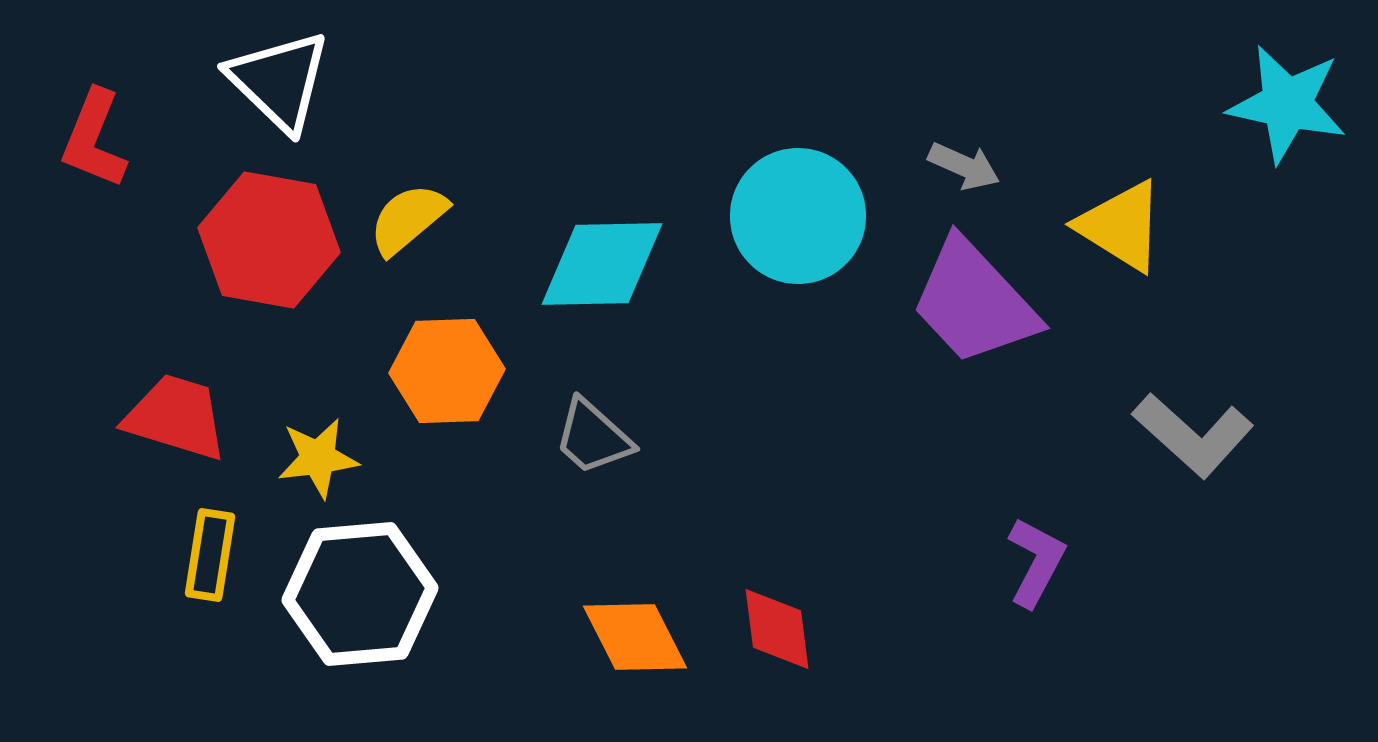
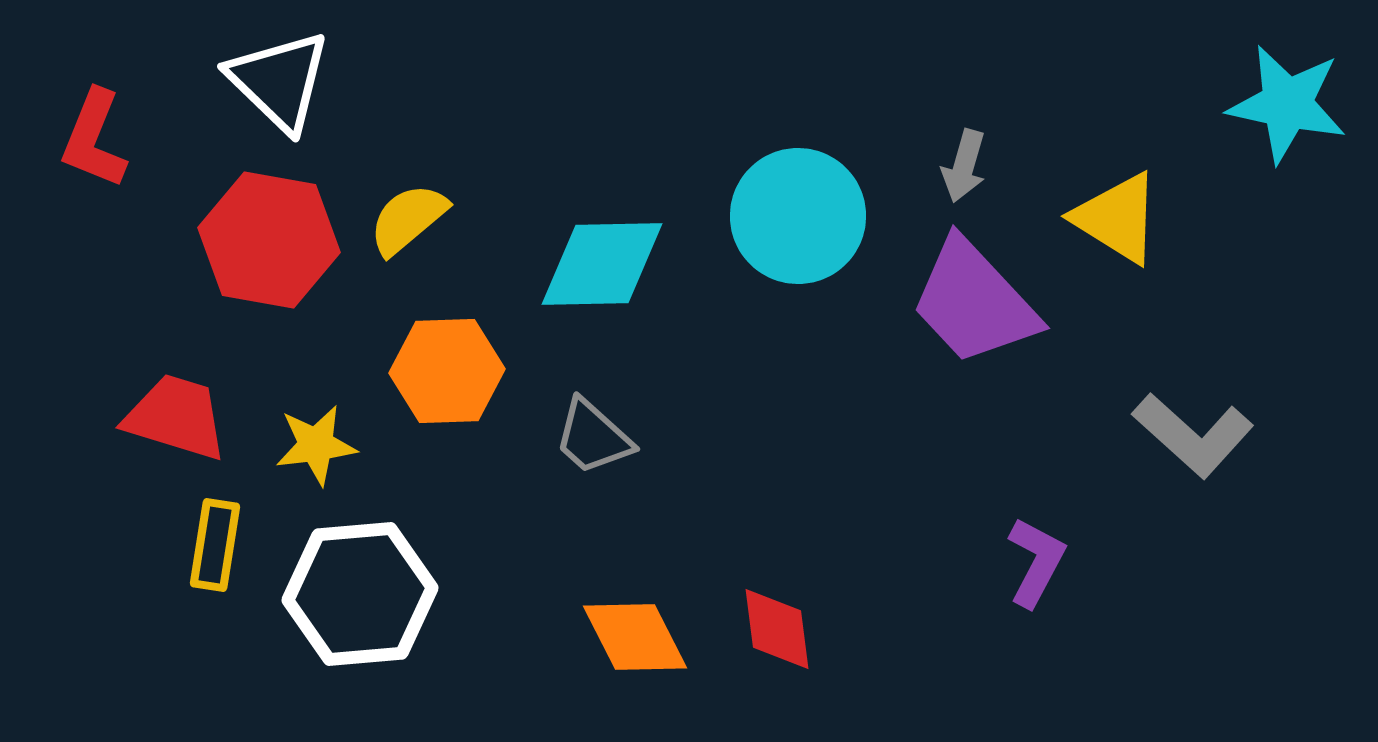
gray arrow: rotated 82 degrees clockwise
yellow triangle: moved 4 px left, 8 px up
yellow star: moved 2 px left, 13 px up
yellow rectangle: moved 5 px right, 10 px up
